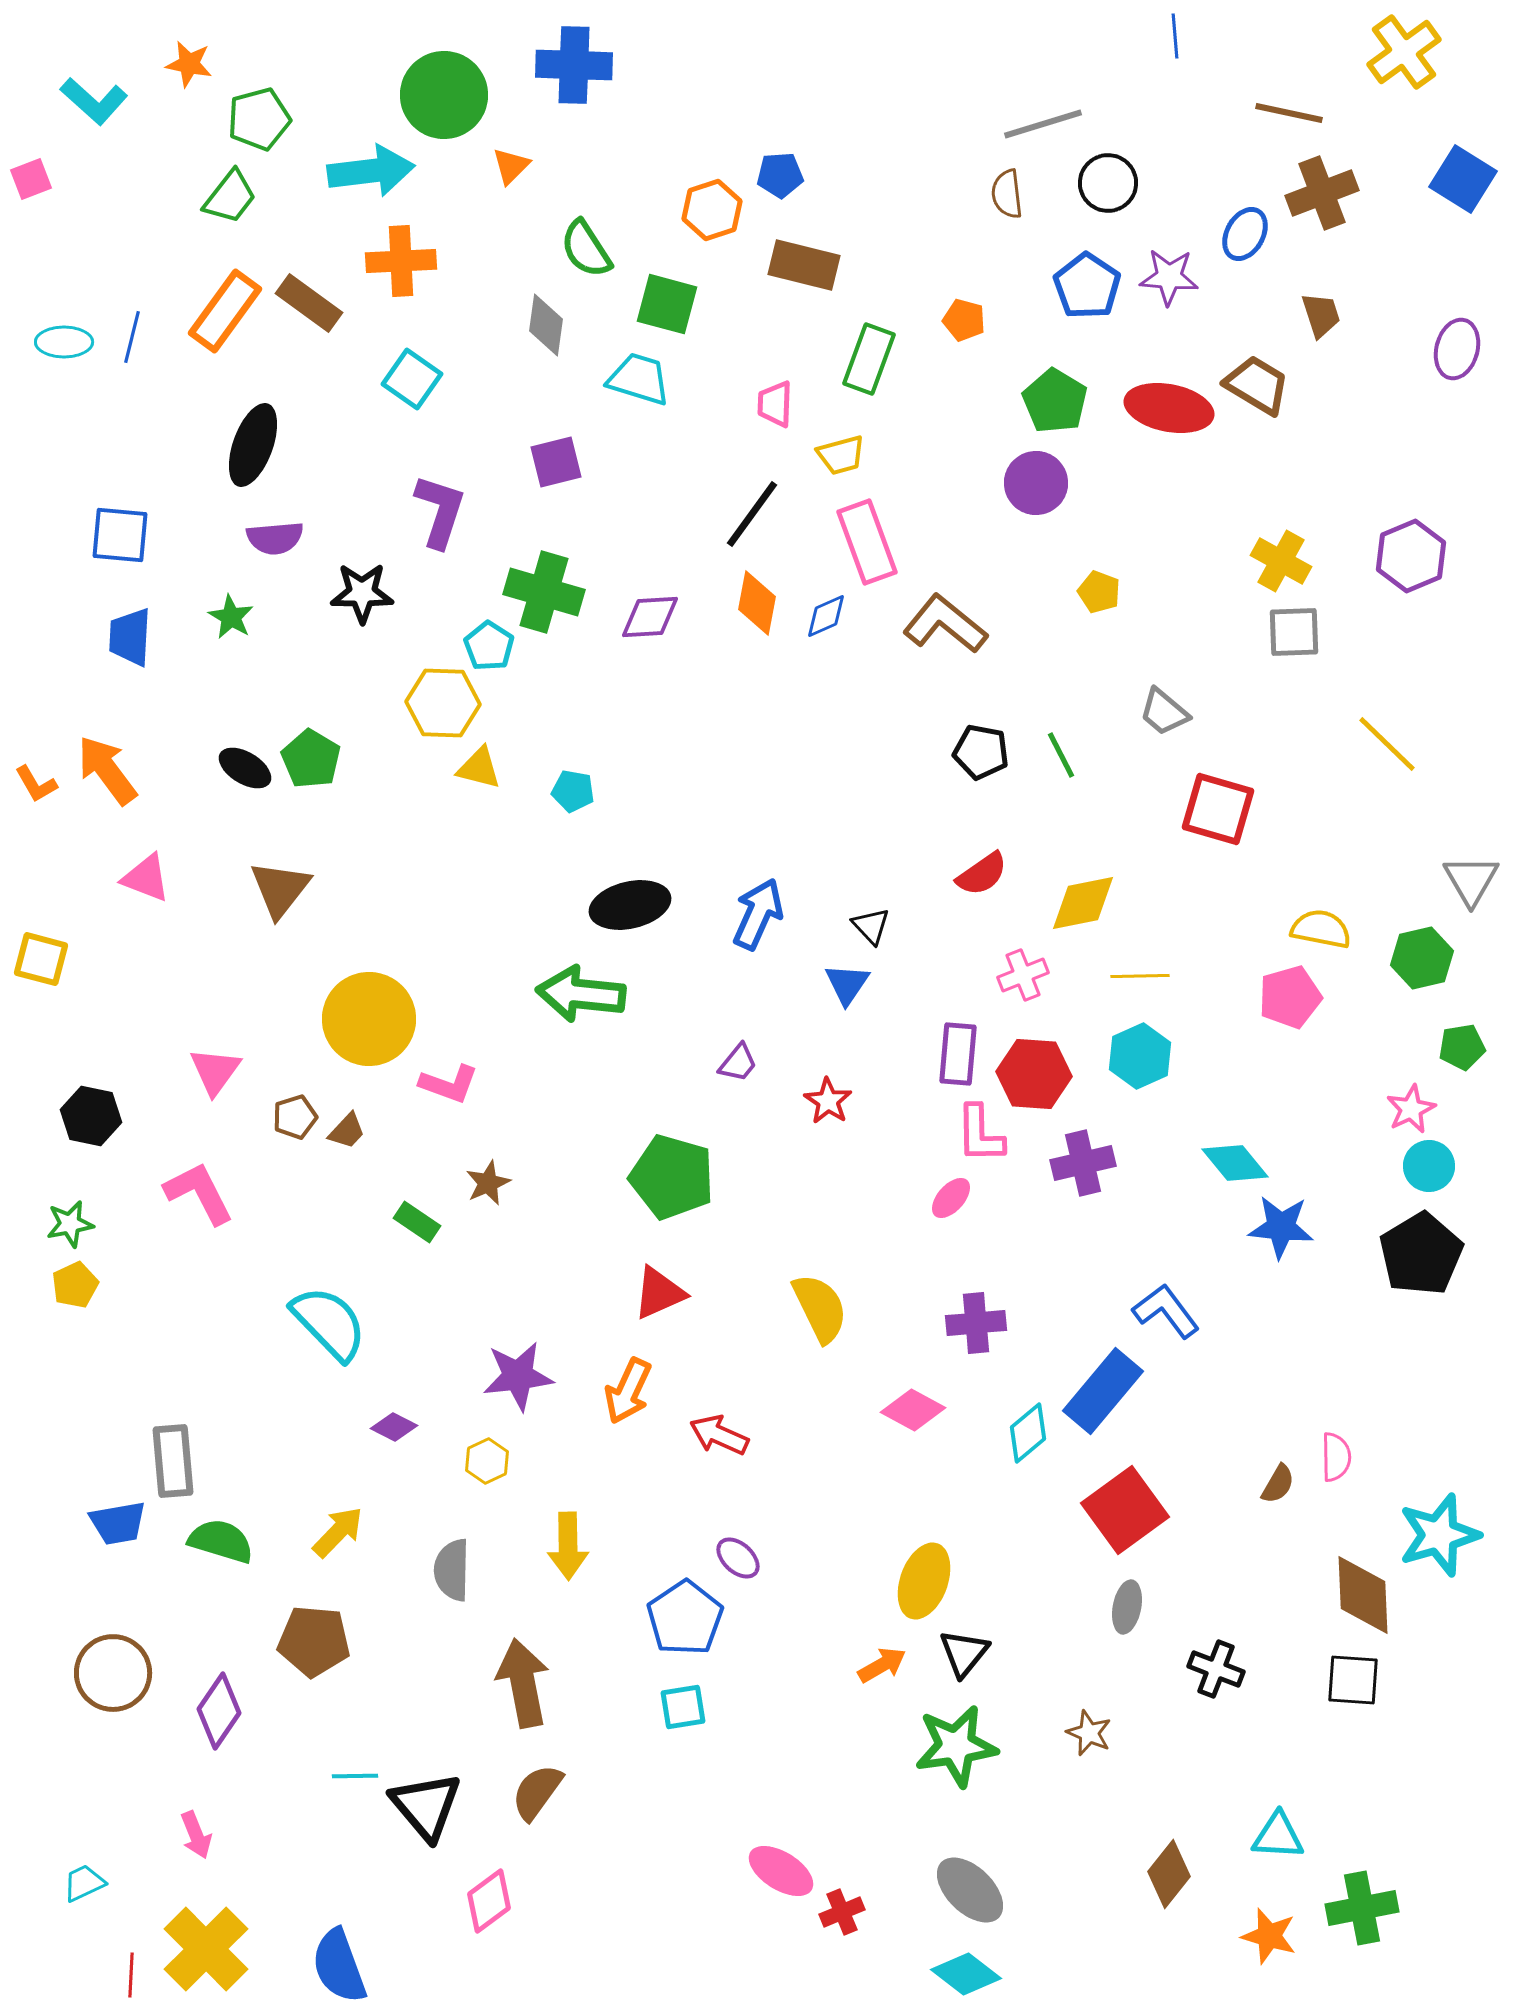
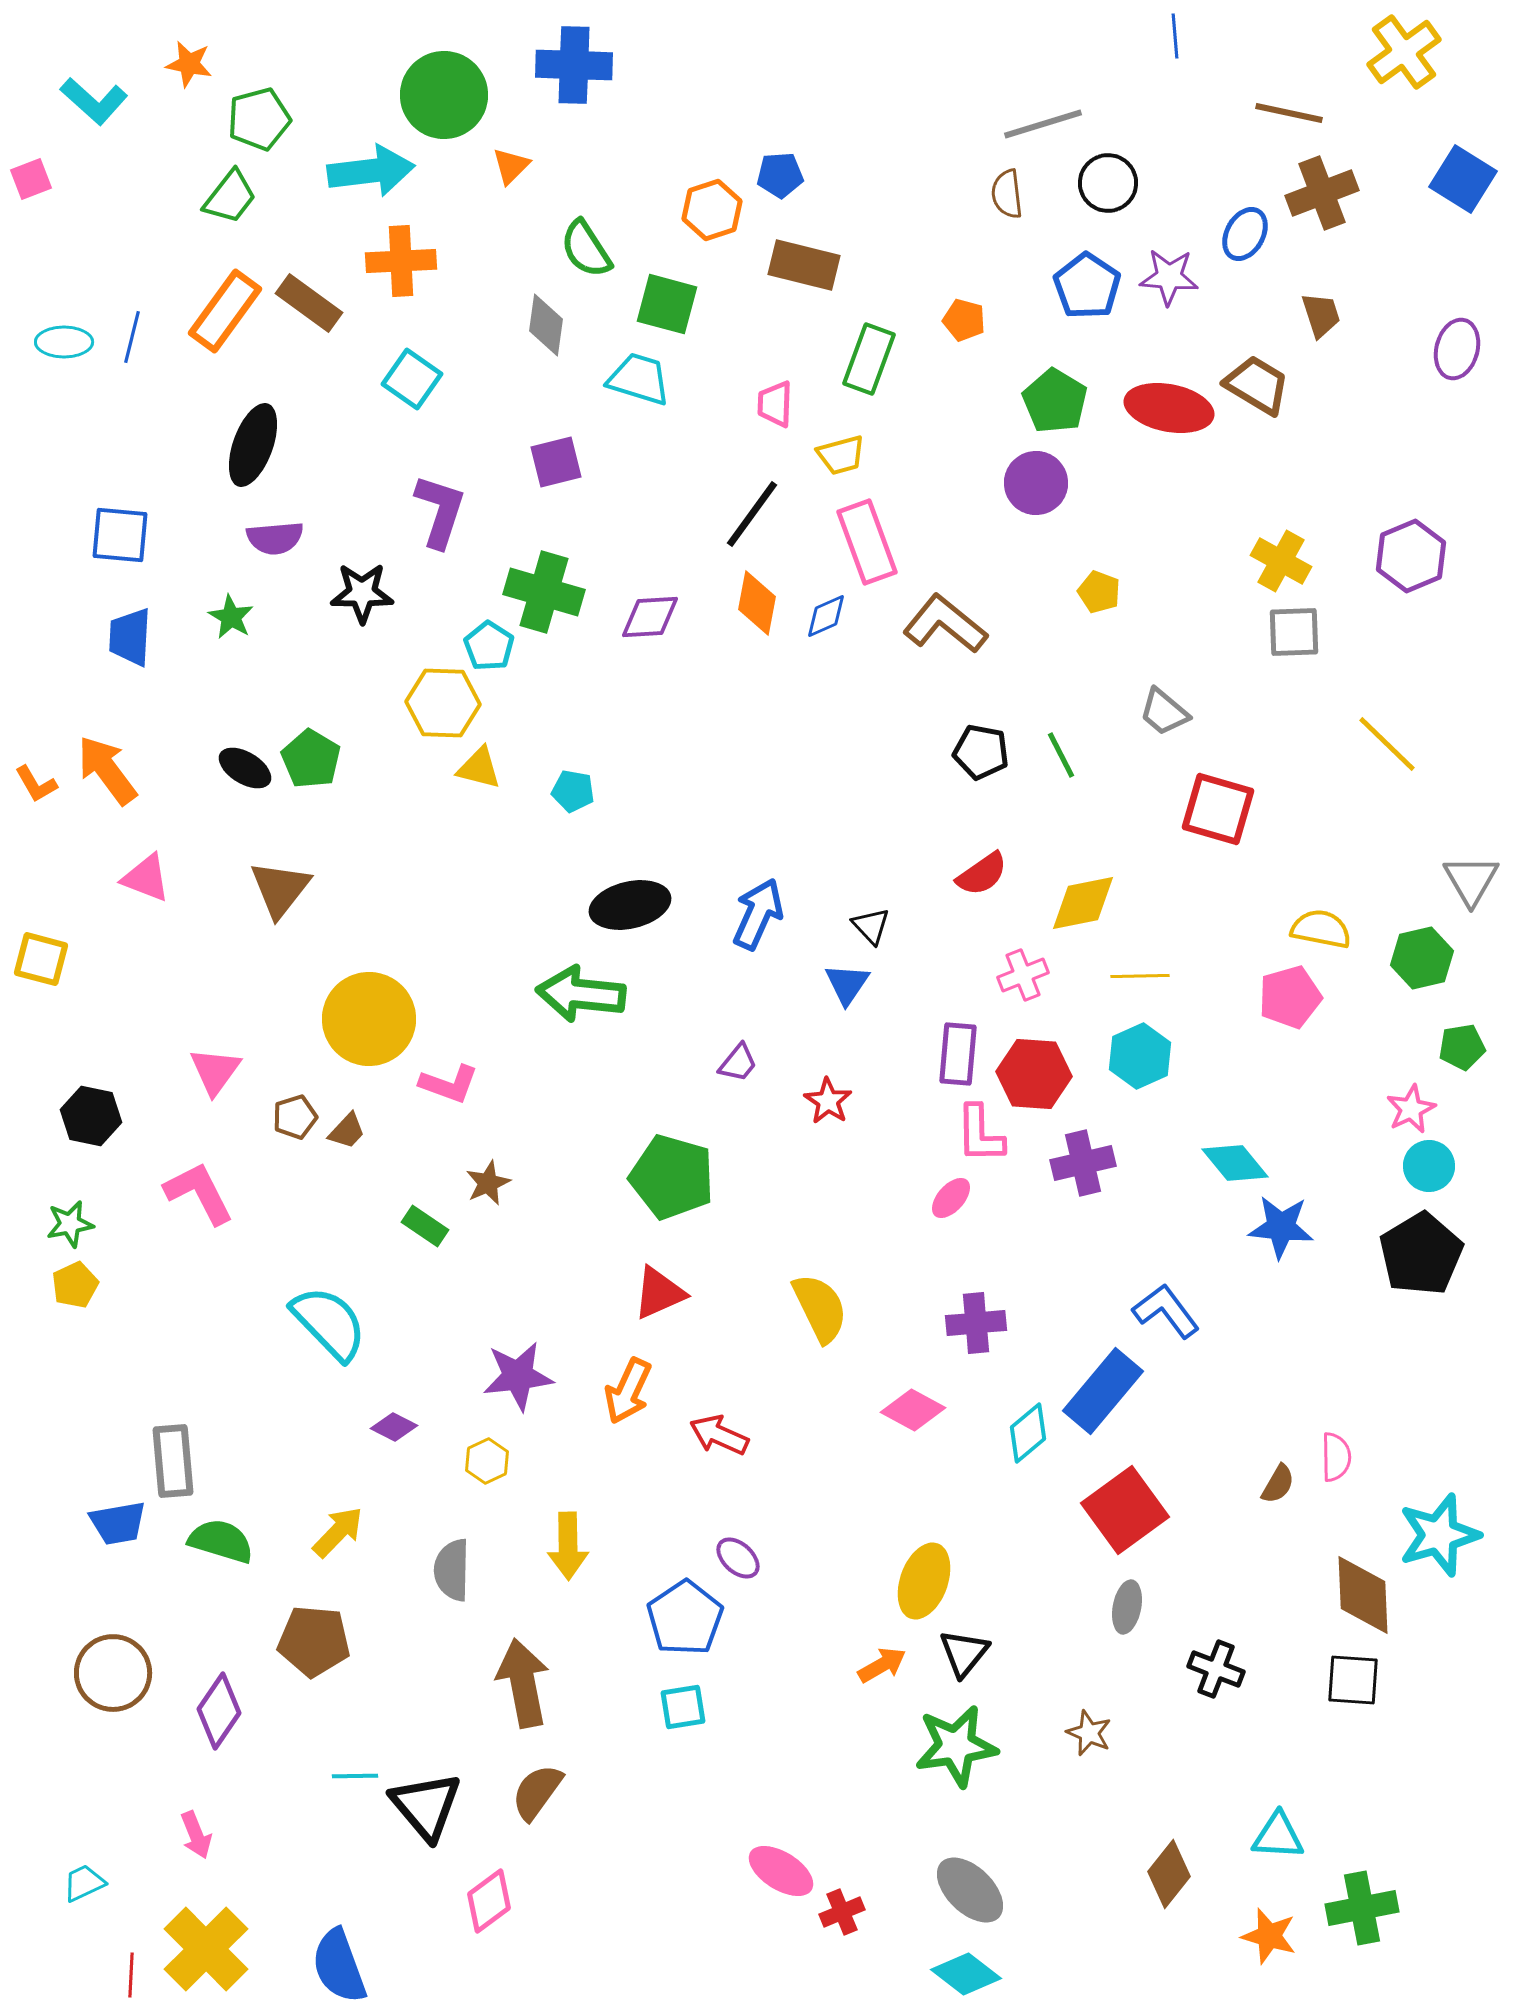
green rectangle at (417, 1222): moved 8 px right, 4 px down
